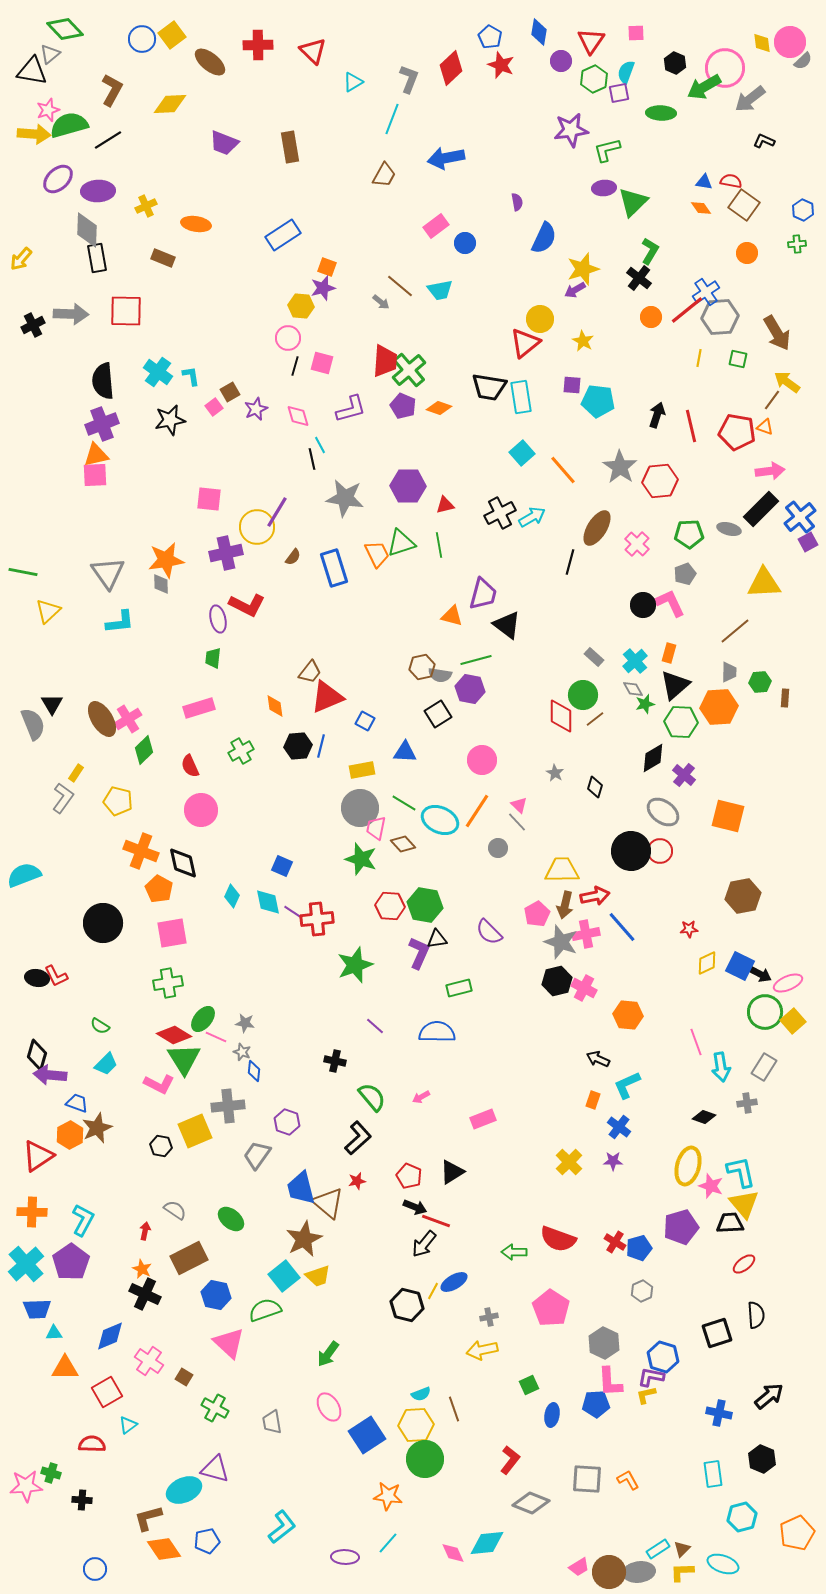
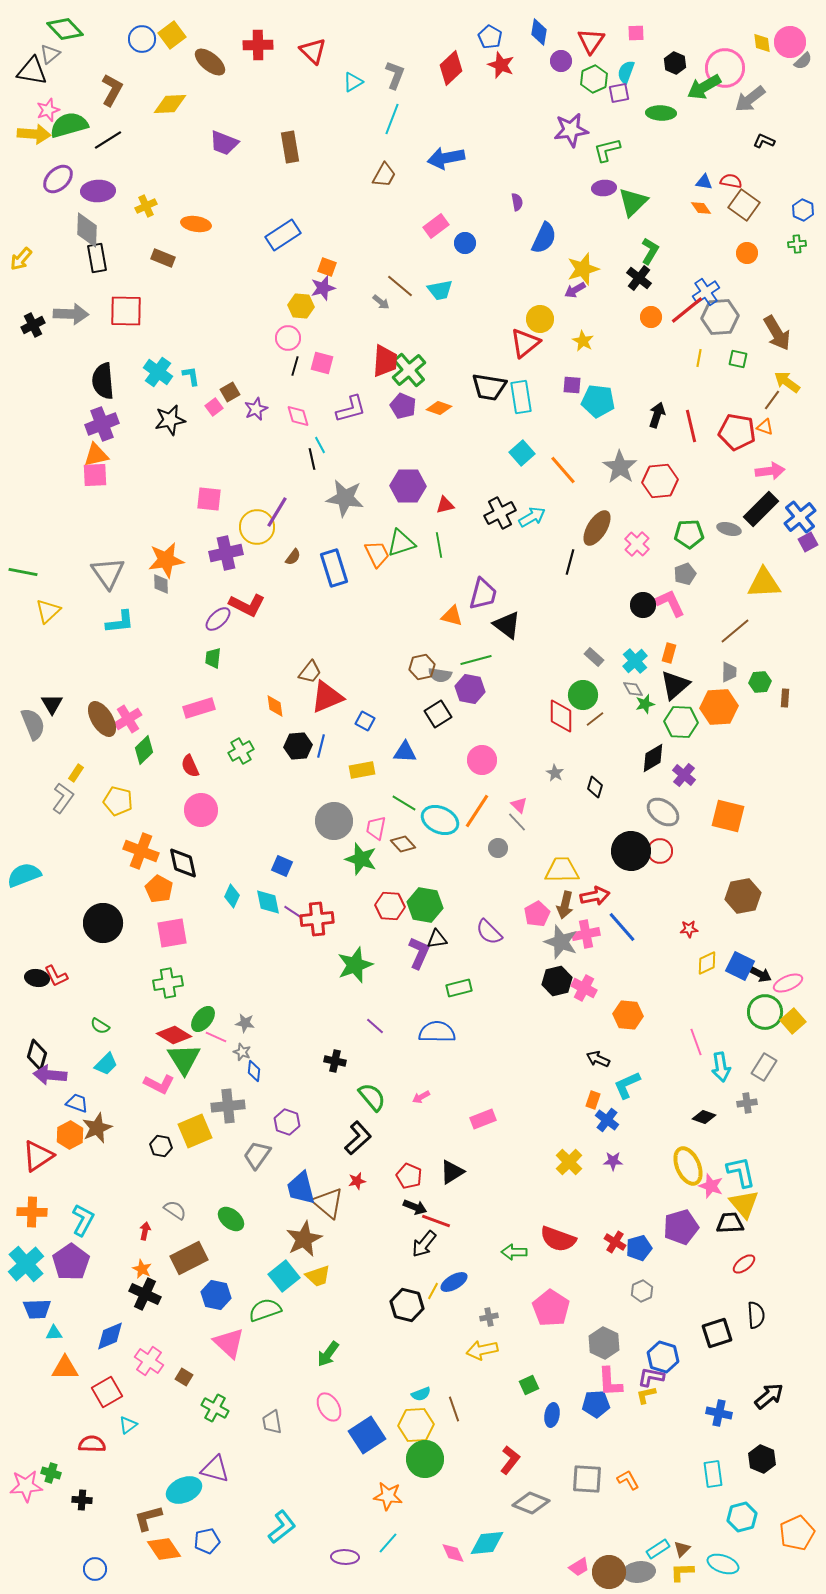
gray L-shape at (409, 79): moved 14 px left, 4 px up
purple ellipse at (218, 619): rotated 60 degrees clockwise
gray circle at (360, 808): moved 26 px left, 13 px down
blue cross at (619, 1127): moved 12 px left, 7 px up
yellow ellipse at (688, 1166): rotated 39 degrees counterclockwise
